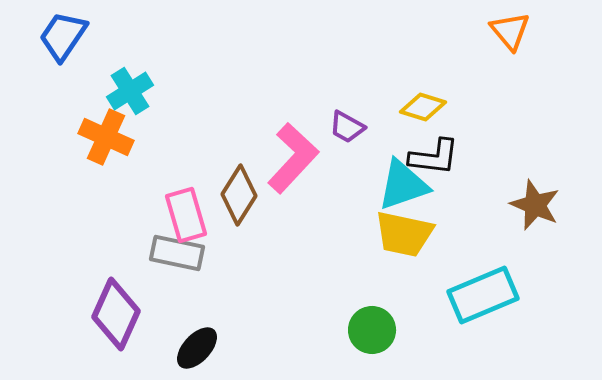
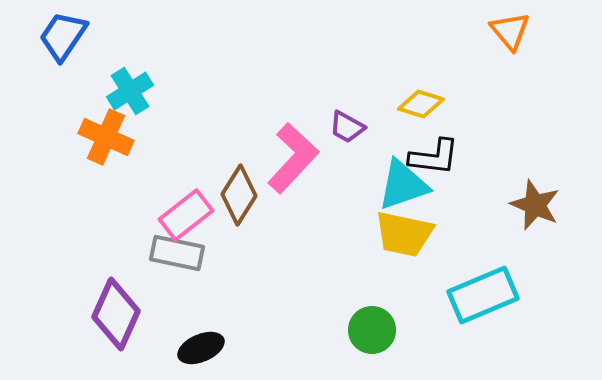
yellow diamond: moved 2 px left, 3 px up
pink rectangle: rotated 68 degrees clockwise
black ellipse: moved 4 px right; rotated 24 degrees clockwise
